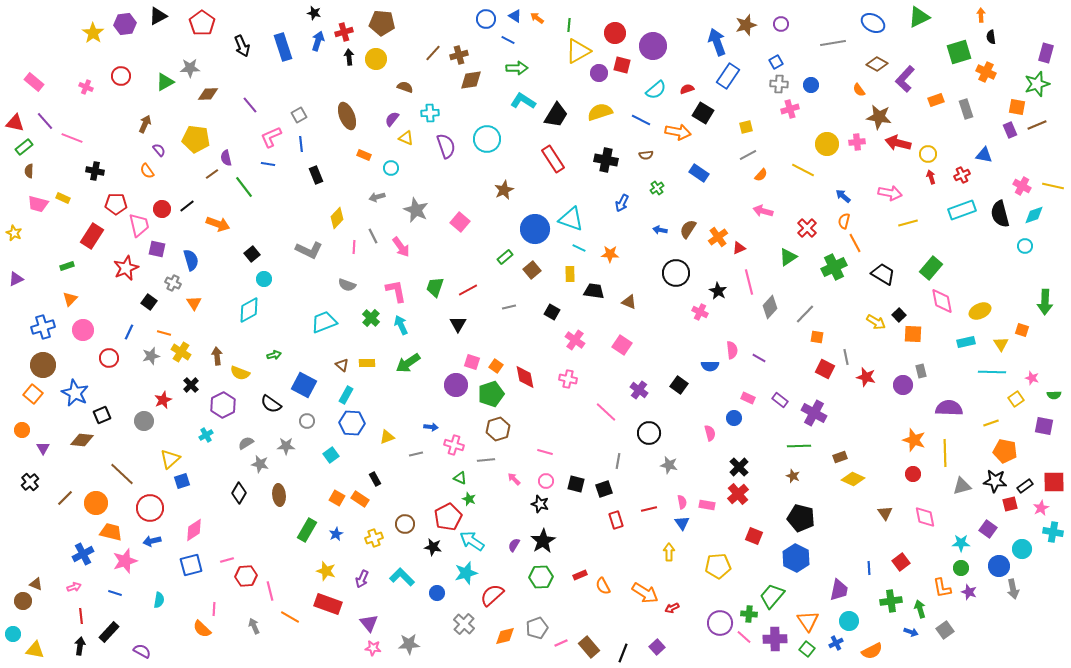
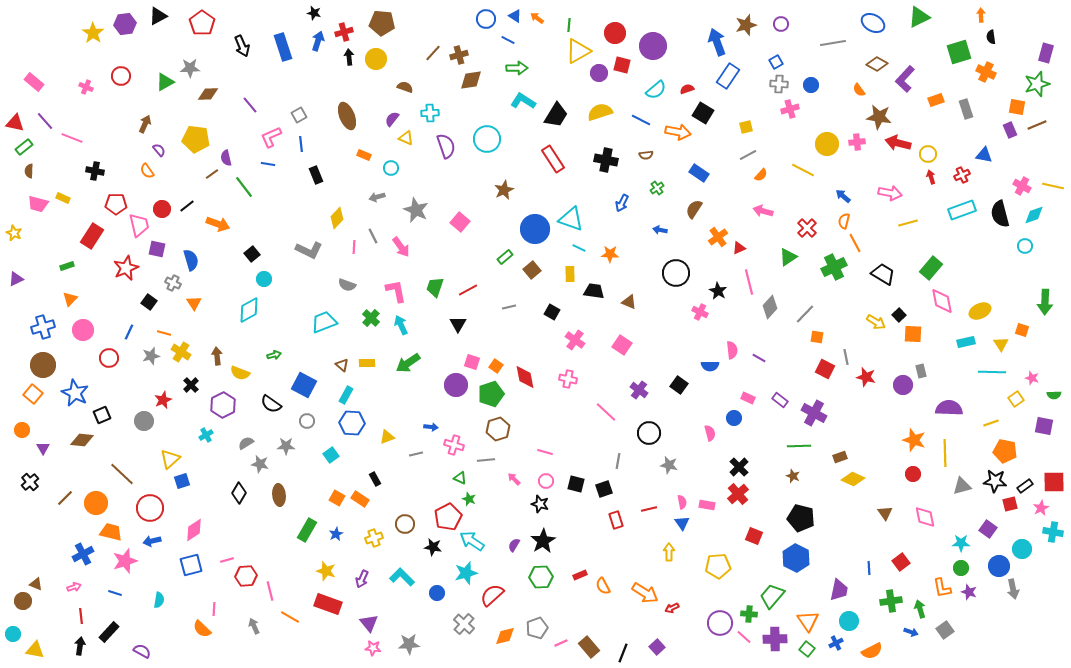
brown semicircle at (688, 229): moved 6 px right, 20 px up
